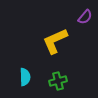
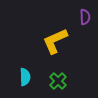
purple semicircle: rotated 42 degrees counterclockwise
green cross: rotated 30 degrees counterclockwise
